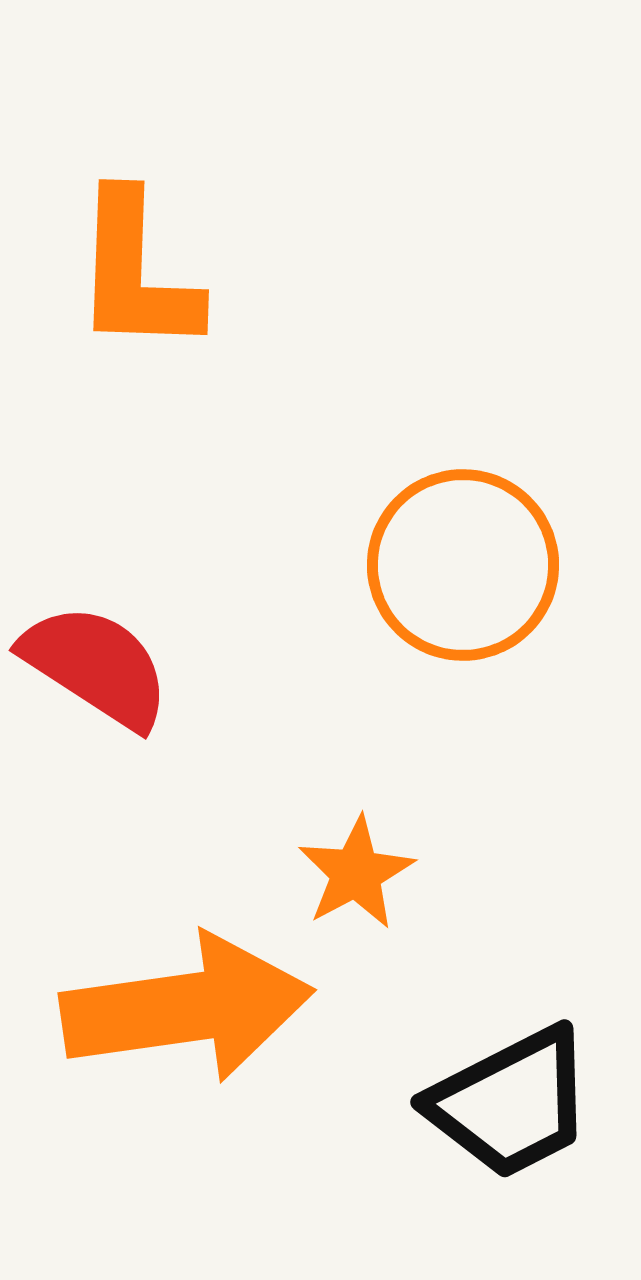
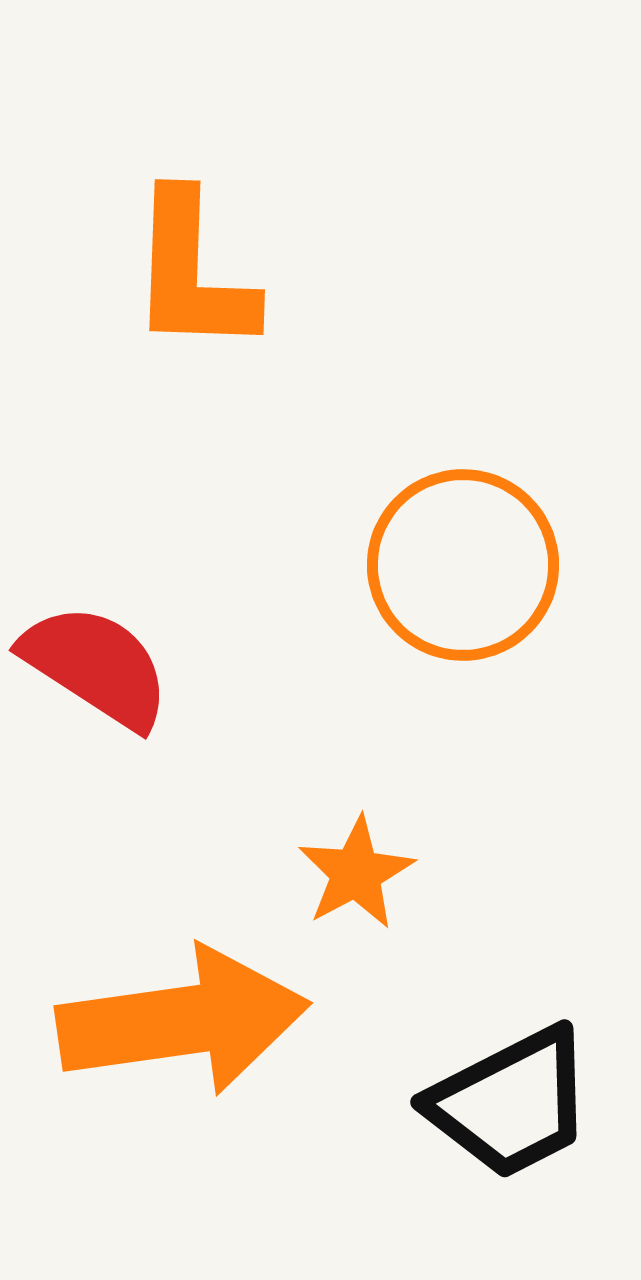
orange L-shape: moved 56 px right
orange arrow: moved 4 px left, 13 px down
